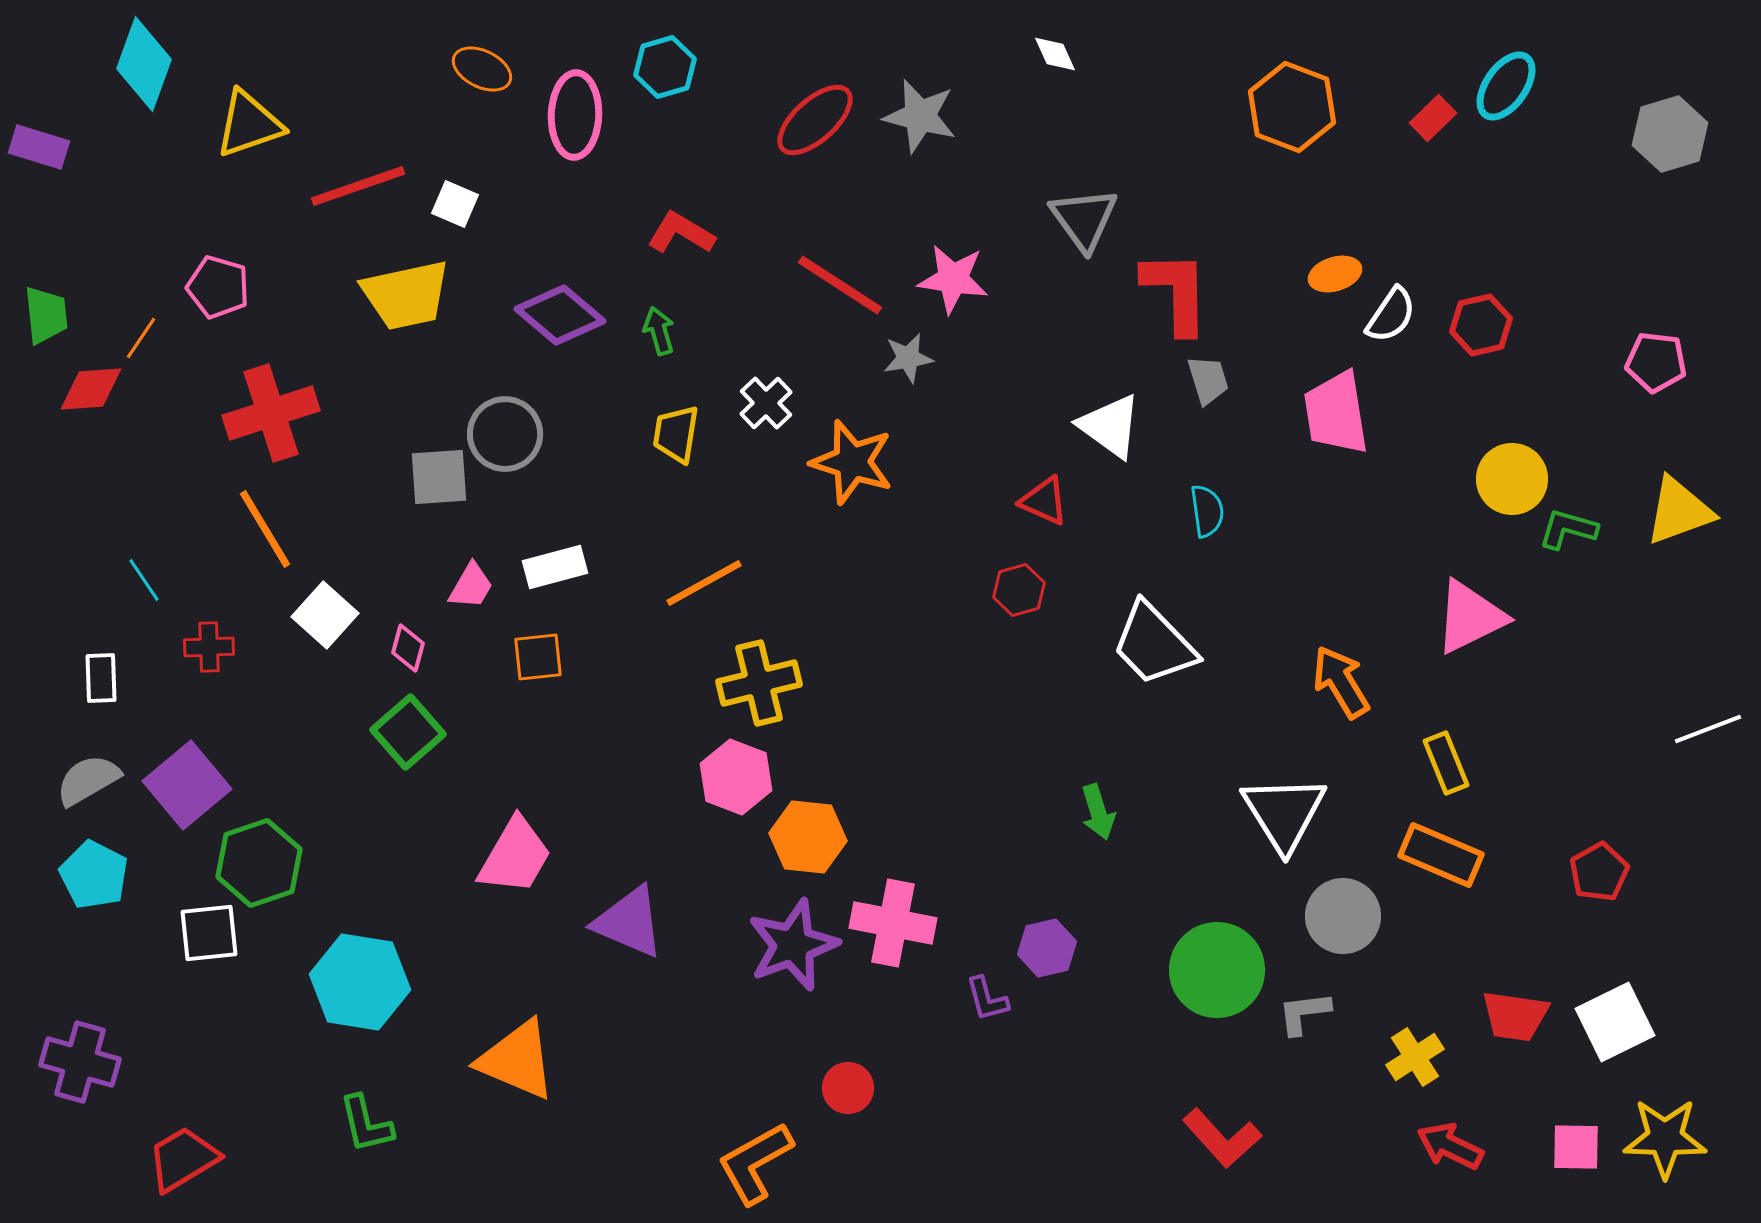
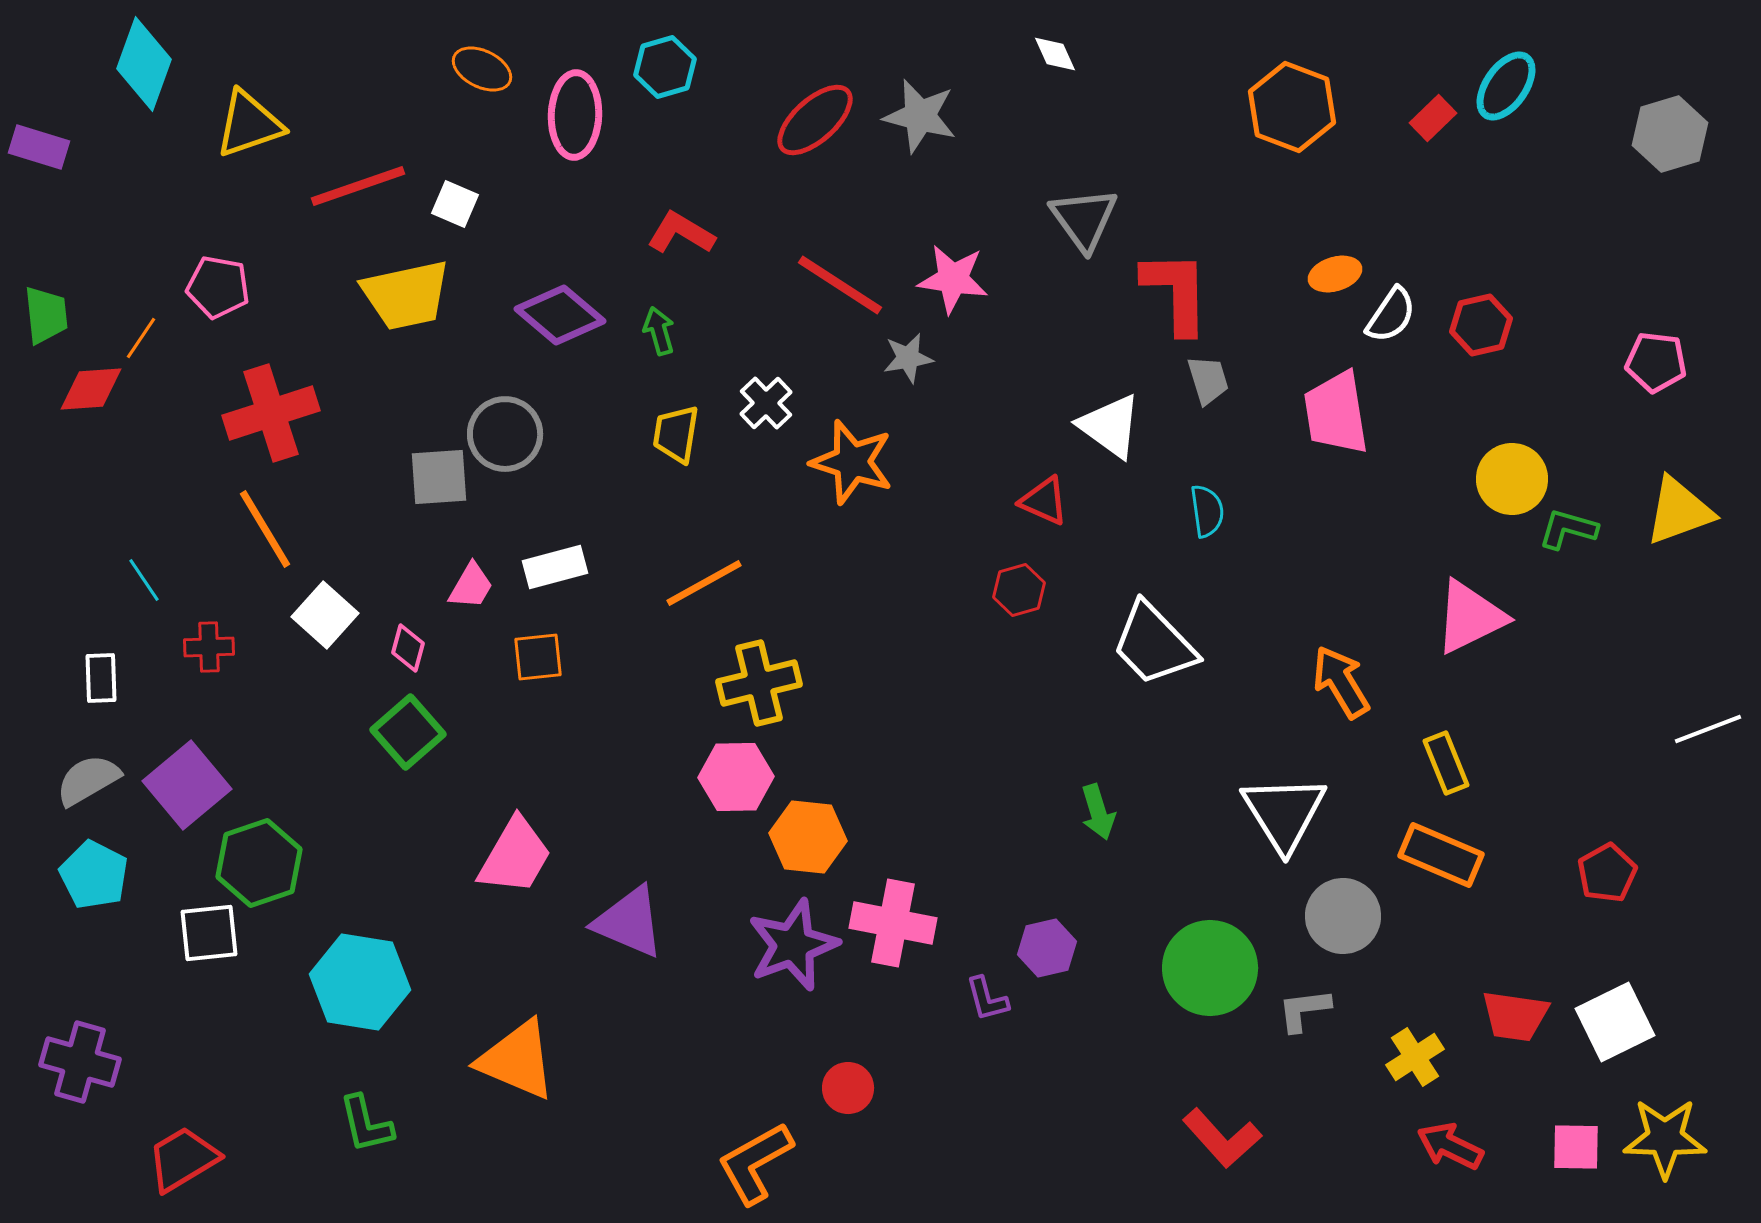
pink pentagon at (218, 287): rotated 6 degrees counterclockwise
pink hexagon at (736, 777): rotated 22 degrees counterclockwise
red pentagon at (1599, 872): moved 8 px right, 1 px down
green circle at (1217, 970): moved 7 px left, 2 px up
gray L-shape at (1304, 1013): moved 3 px up
